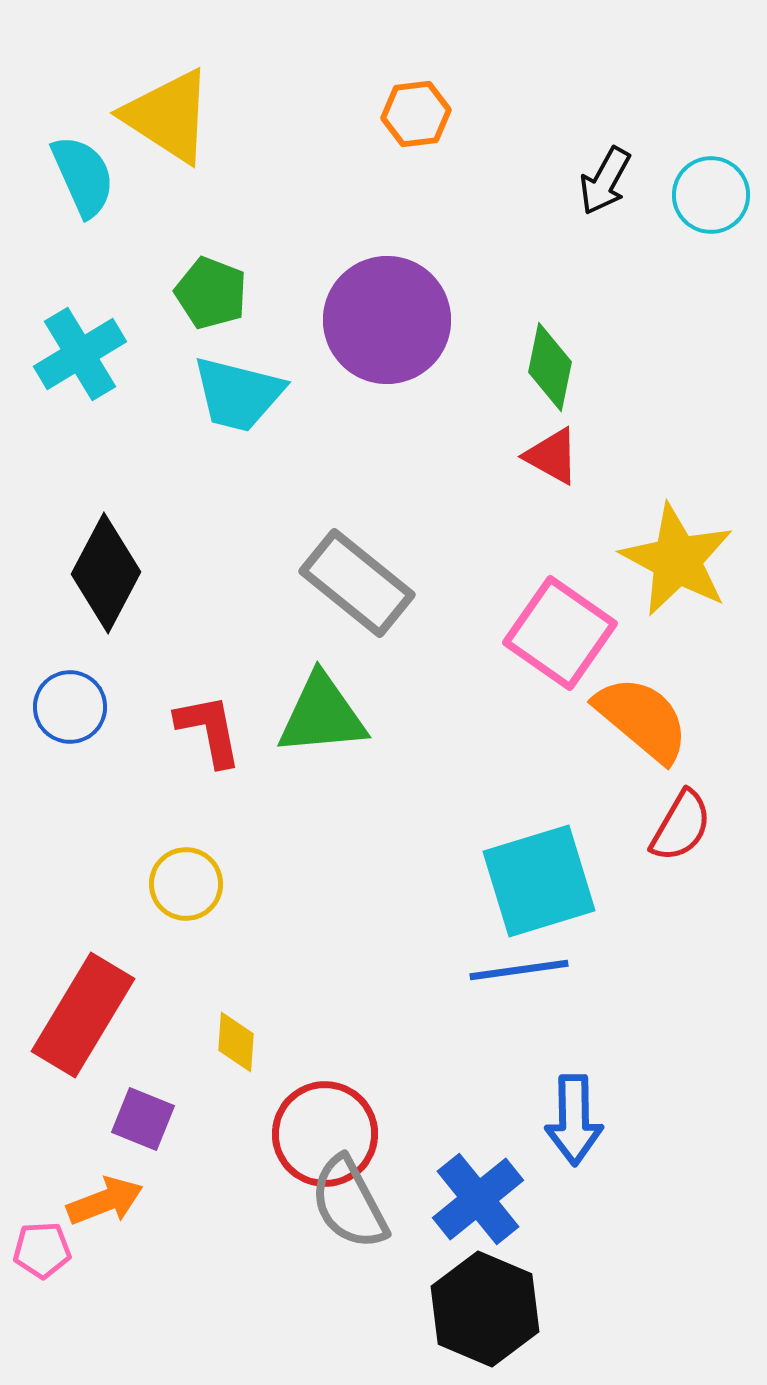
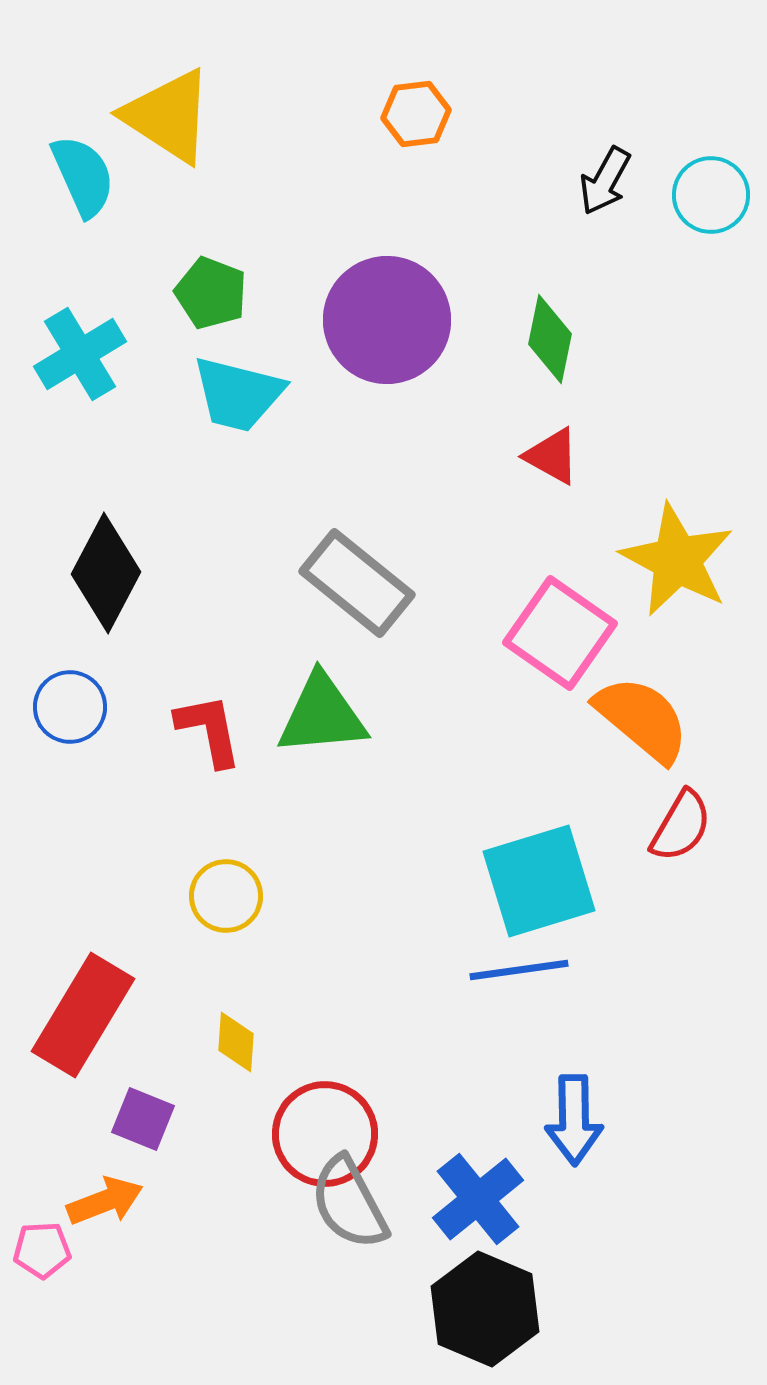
green diamond: moved 28 px up
yellow circle: moved 40 px right, 12 px down
